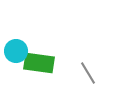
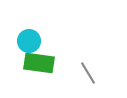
cyan circle: moved 13 px right, 10 px up
